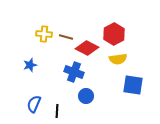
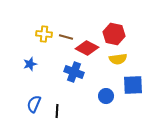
red hexagon: rotated 20 degrees counterclockwise
blue star: moved 1 px up
blue square: rotated 10 degrees counterclockwise
blue circle: moved 20 px right
